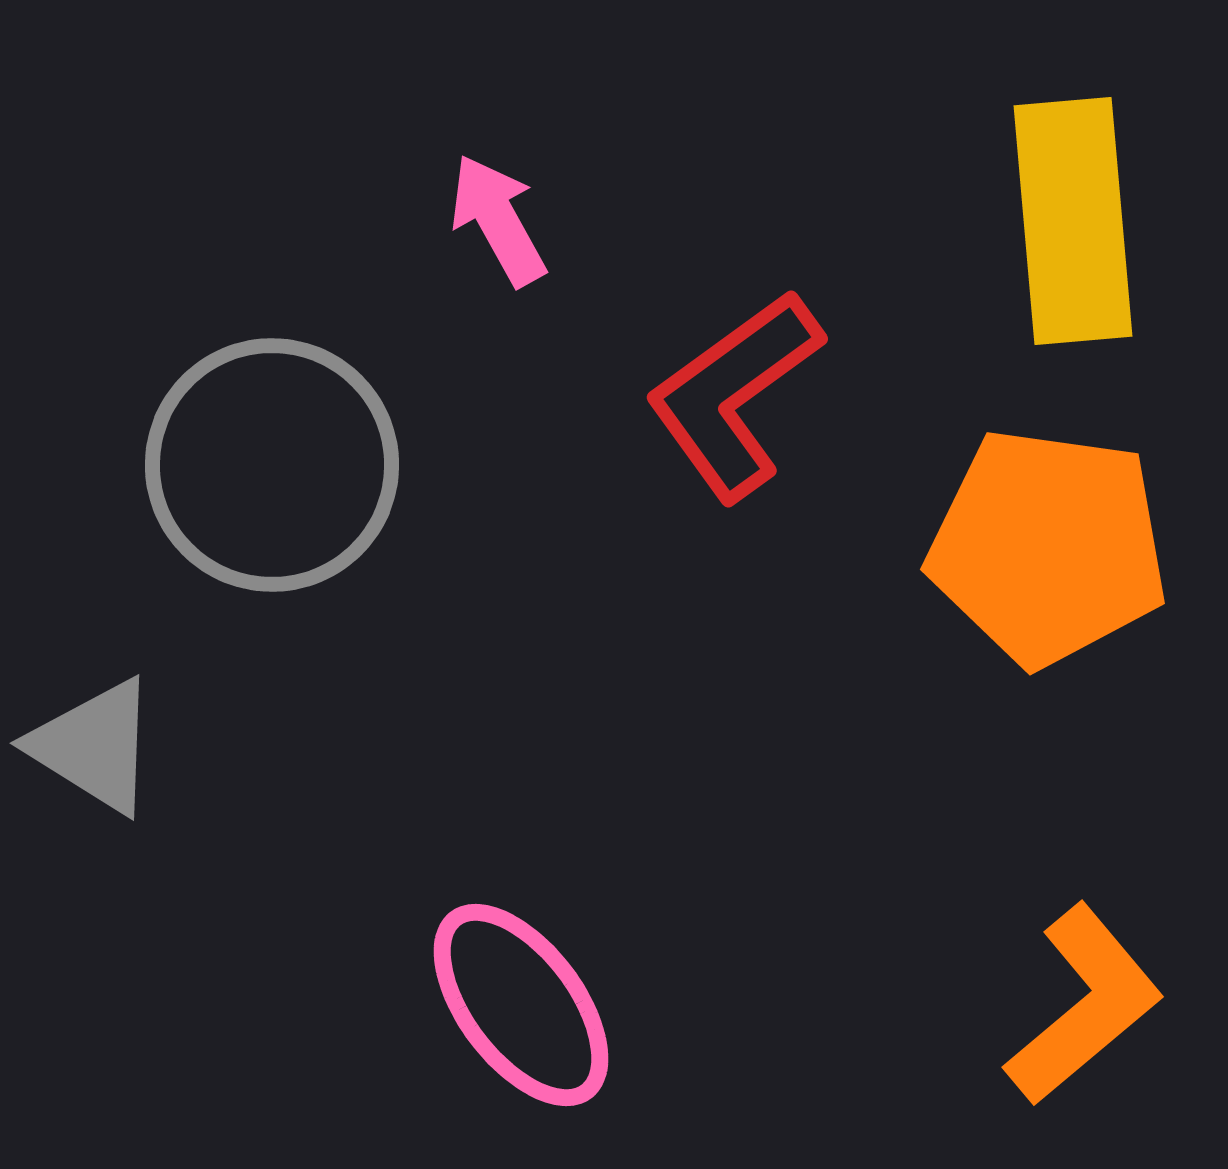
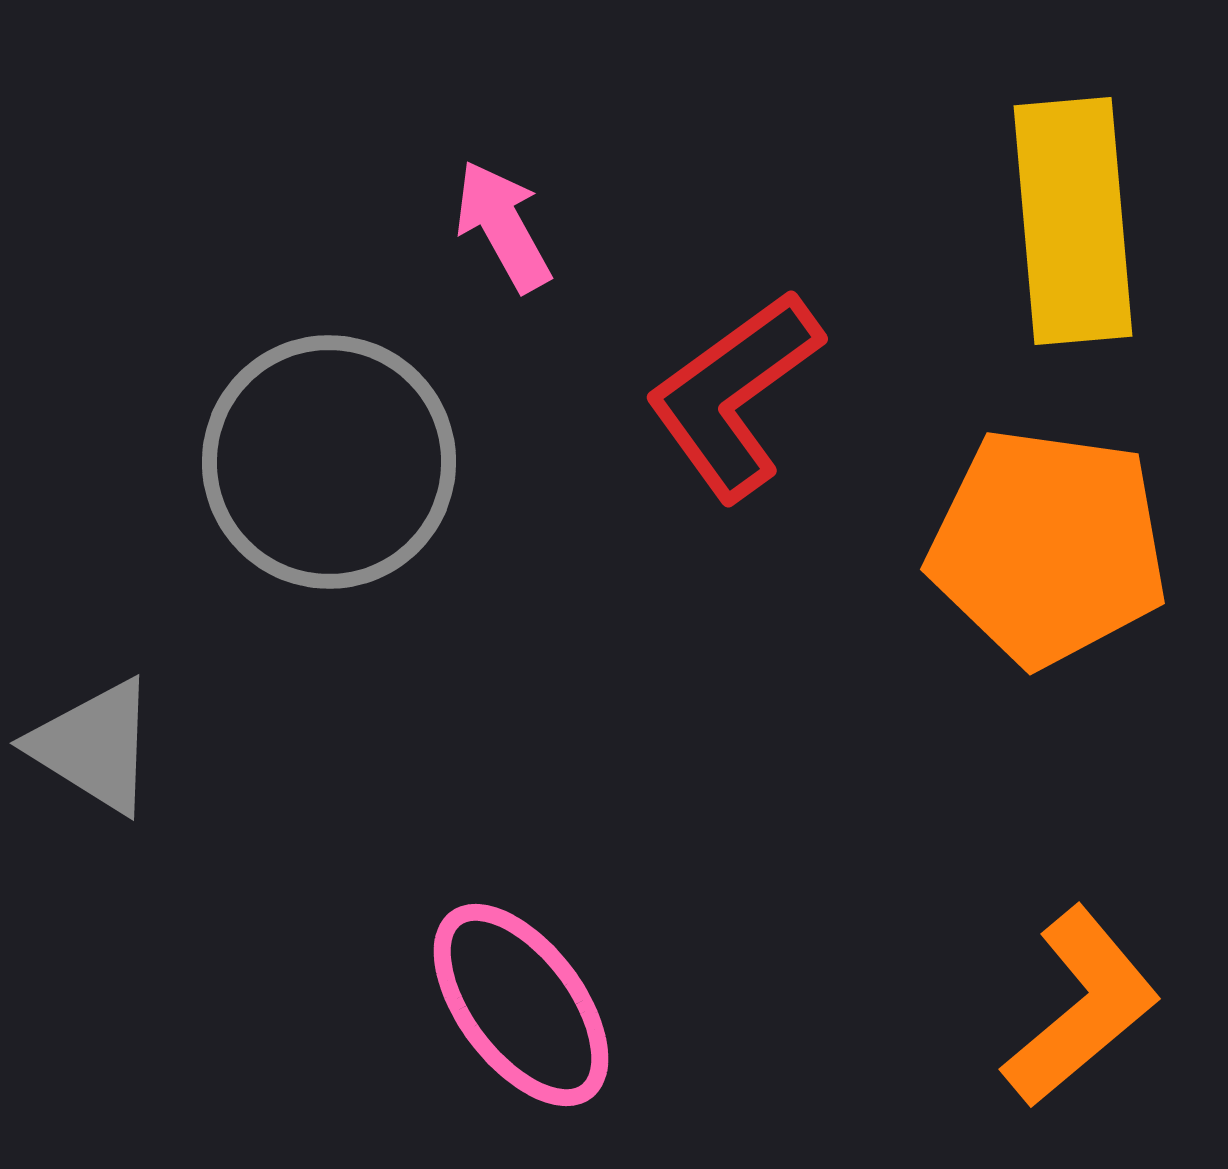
pink arrow: moved 5 px right, 6 px down
gray circle: moved 57 px right, 3 px up
orange L-shape: moved 3 px left, 2 px down
